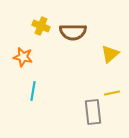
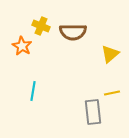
orange star: moved 1 px left, 11 px up; rotated 18 degrees clockwise
